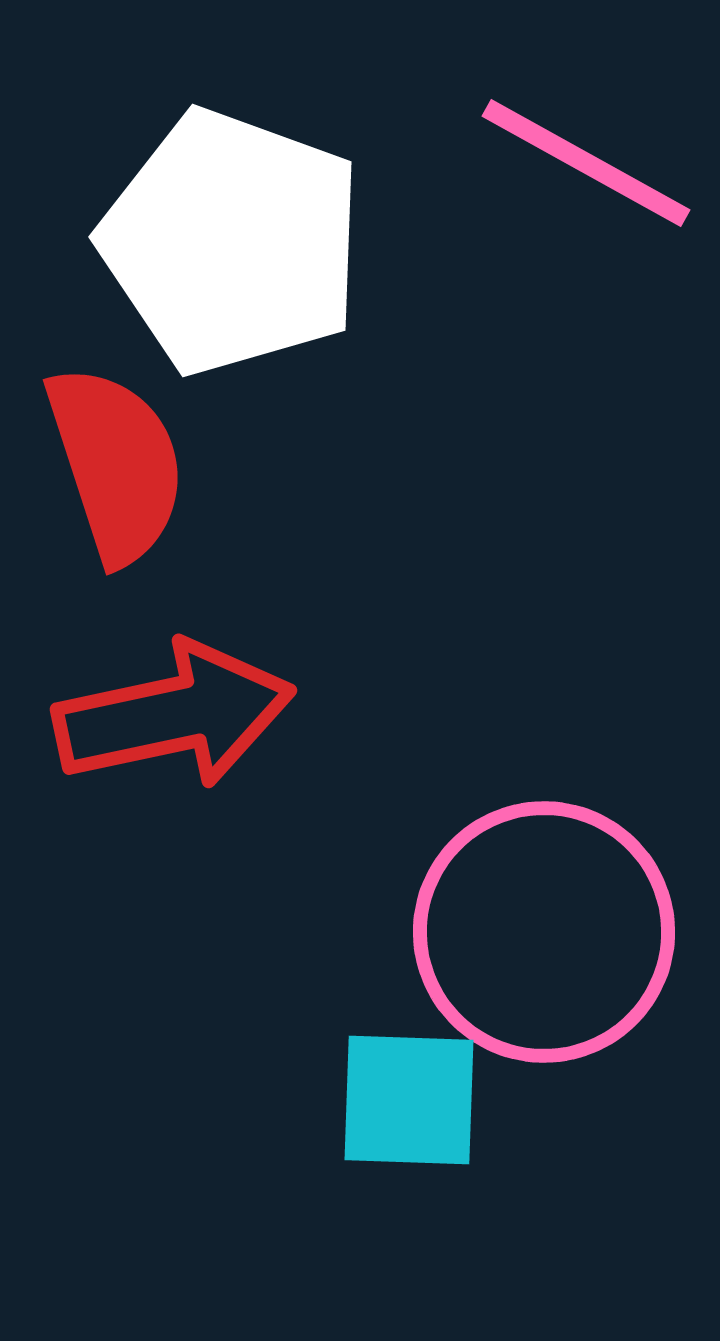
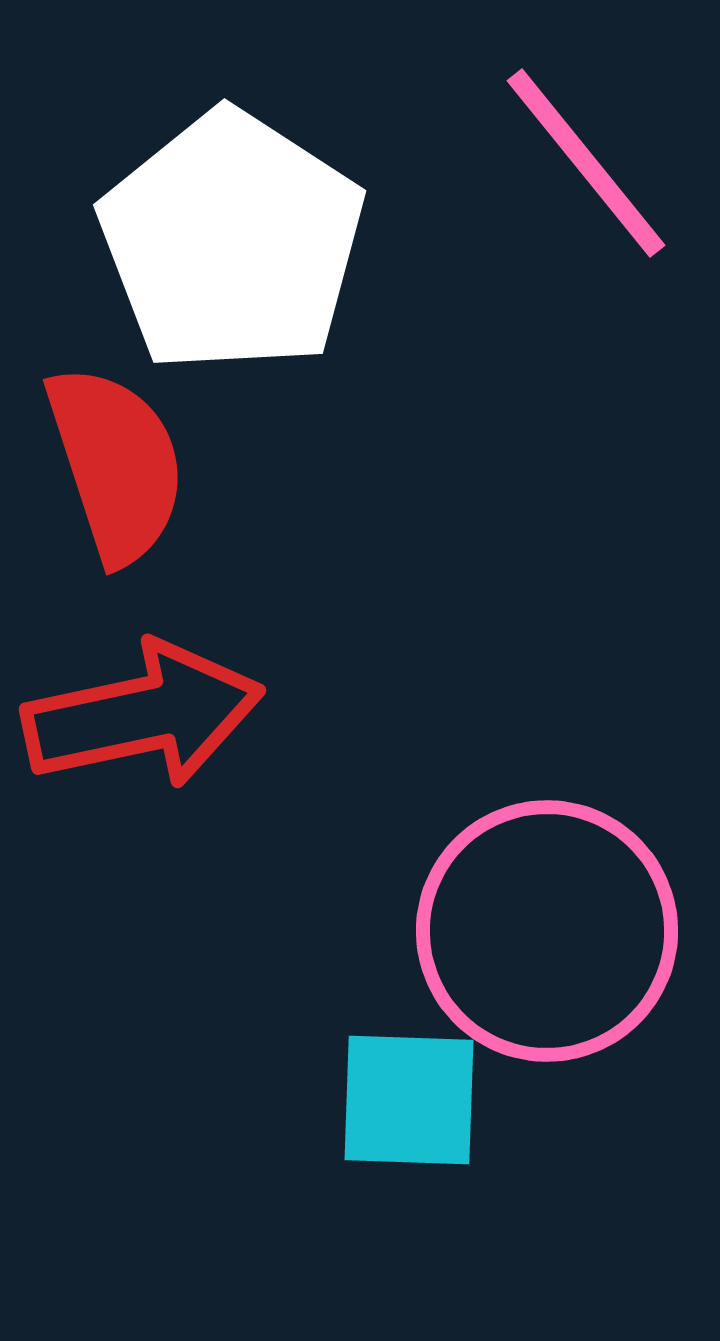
pink line: rotated 22 degrees clockwise
white pentagon: rotated 13 degrees clockwise
red arrow: moved 31 px left
pink circle: moved 3 px right, 1 px up
